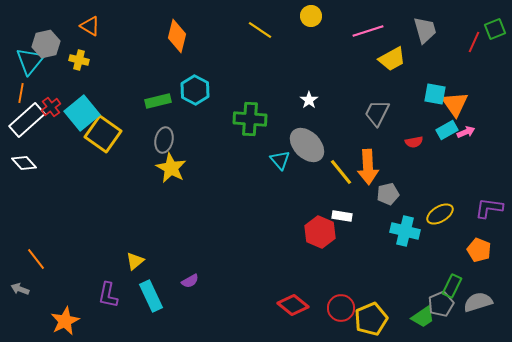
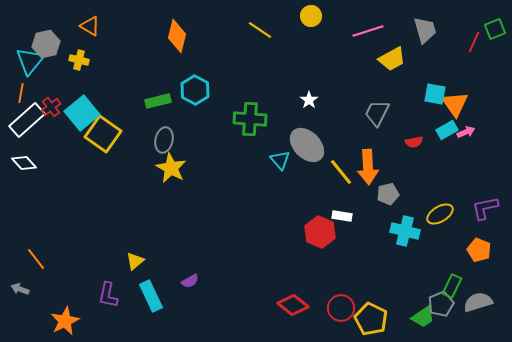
purple L-shape at (489, 208): moved 4 px left; rotated 20 degrees counterclockwise
yellow pentagon at (371, 319): rotated 24 degrees counterclockwise
